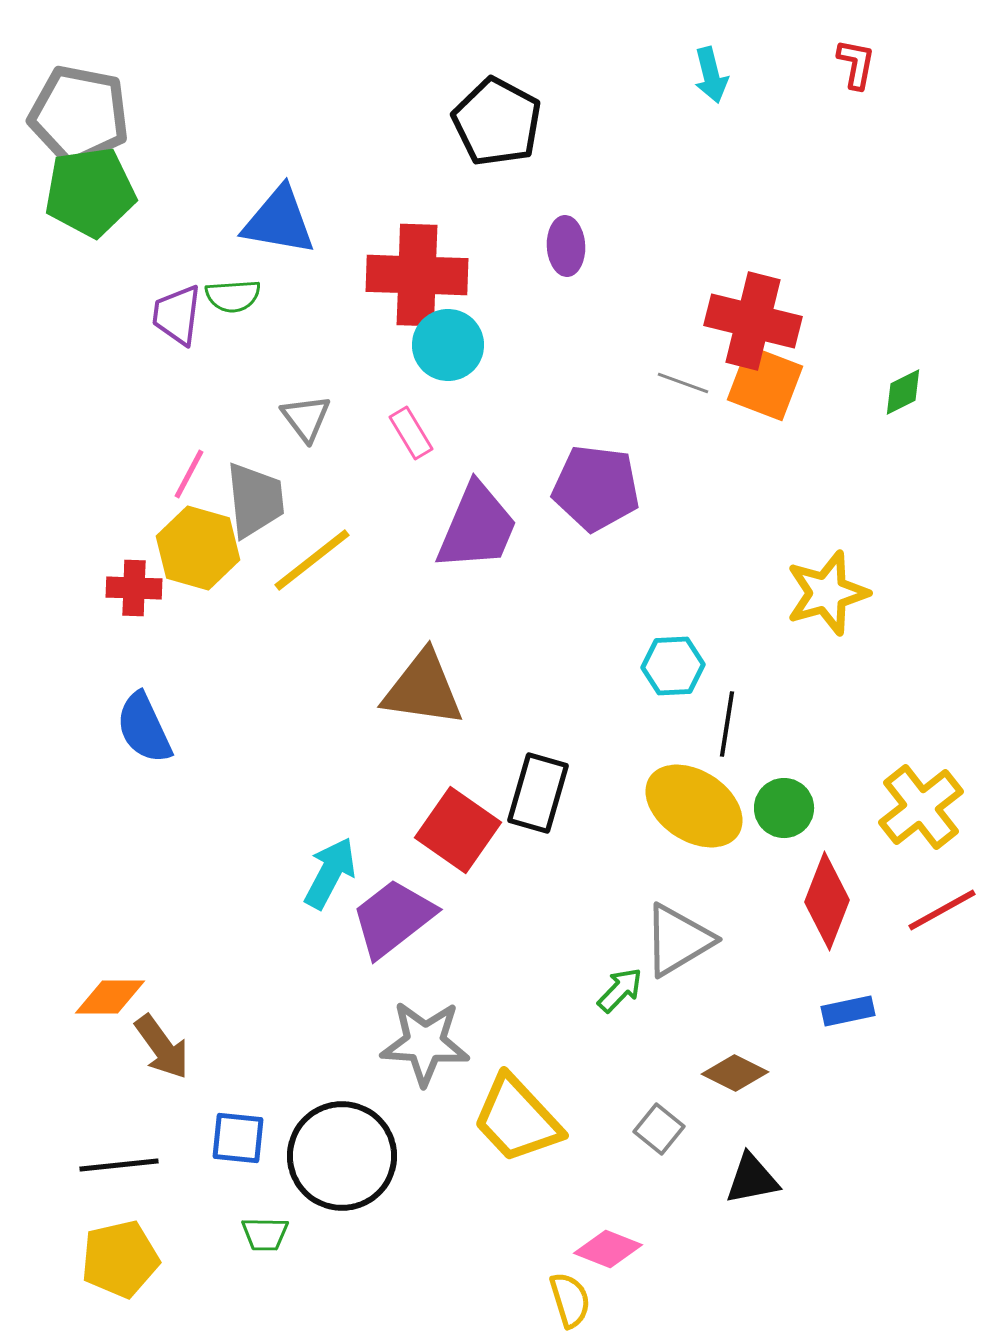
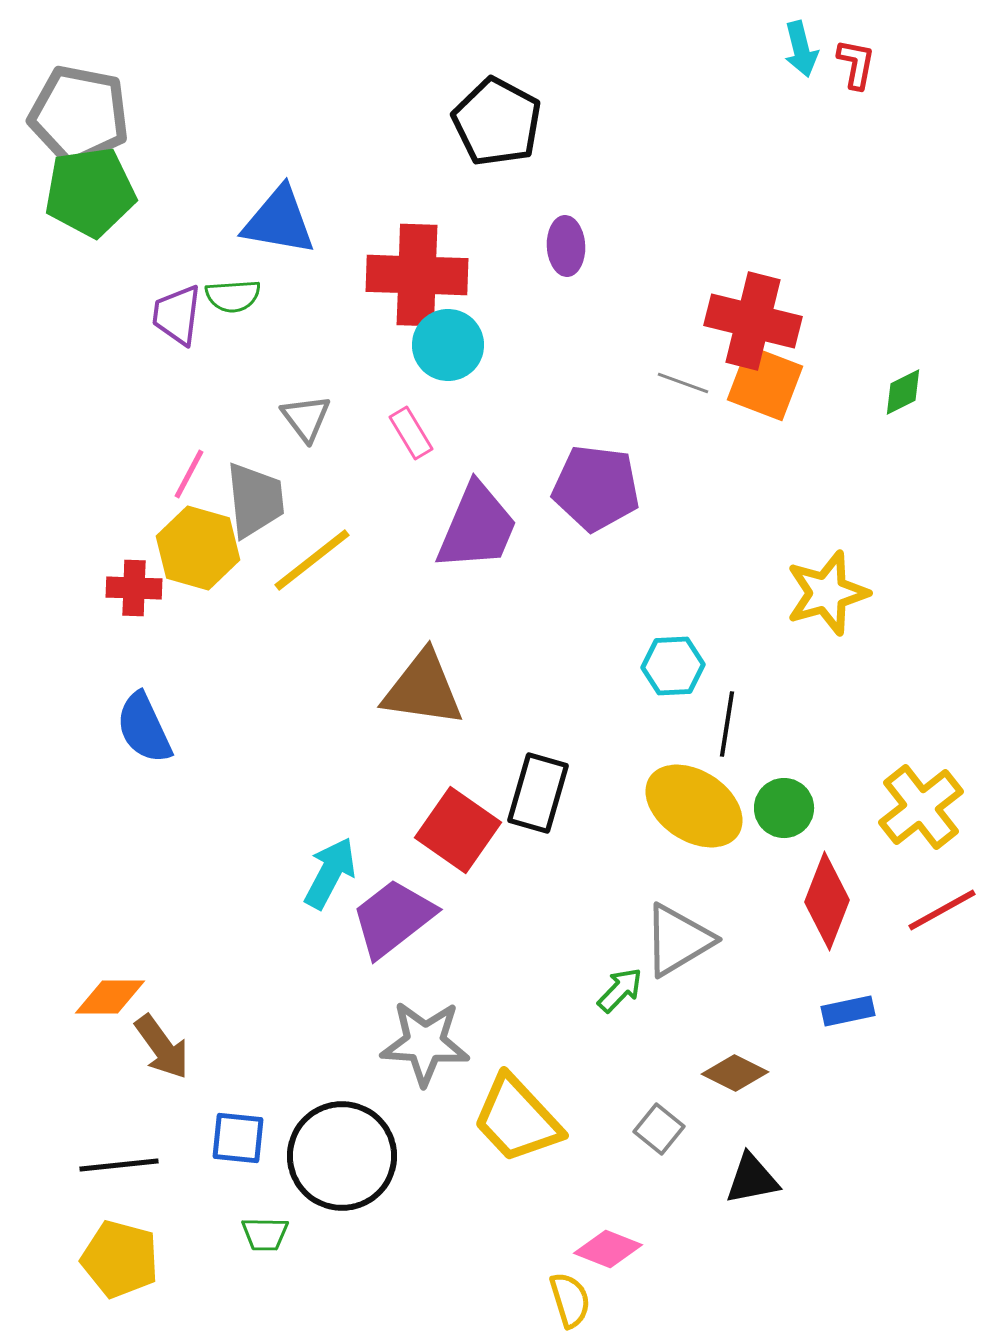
cyan arrow at (711, 75): moved 90 px right, 26 px up
yellow pentagon at (120, 1259): rotated 28 degrees clockwise
